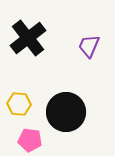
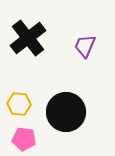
purple trapezoid: moved 4 px left
pink pentagon: moved 6 px left, 1 px up
